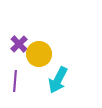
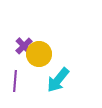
purple cross: moved 5 px right, 2 px down
cyan arrow: rotated 12 degrees clockwise
